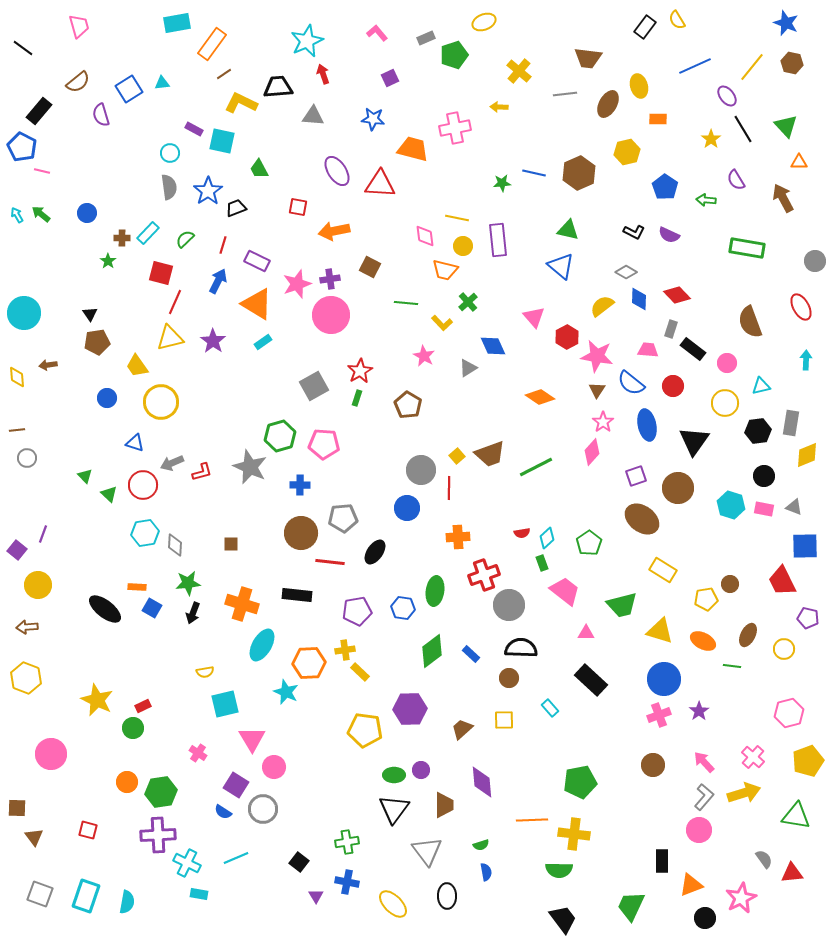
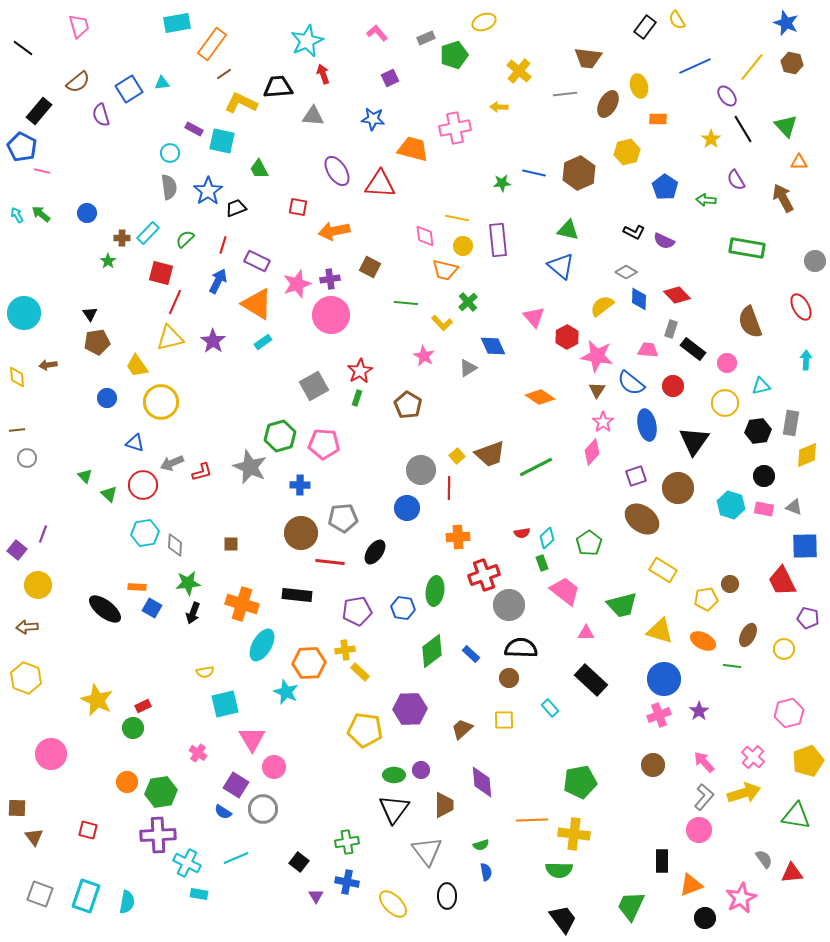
purple semicircle at (669, 235): moved 5 px left, 6 px down
